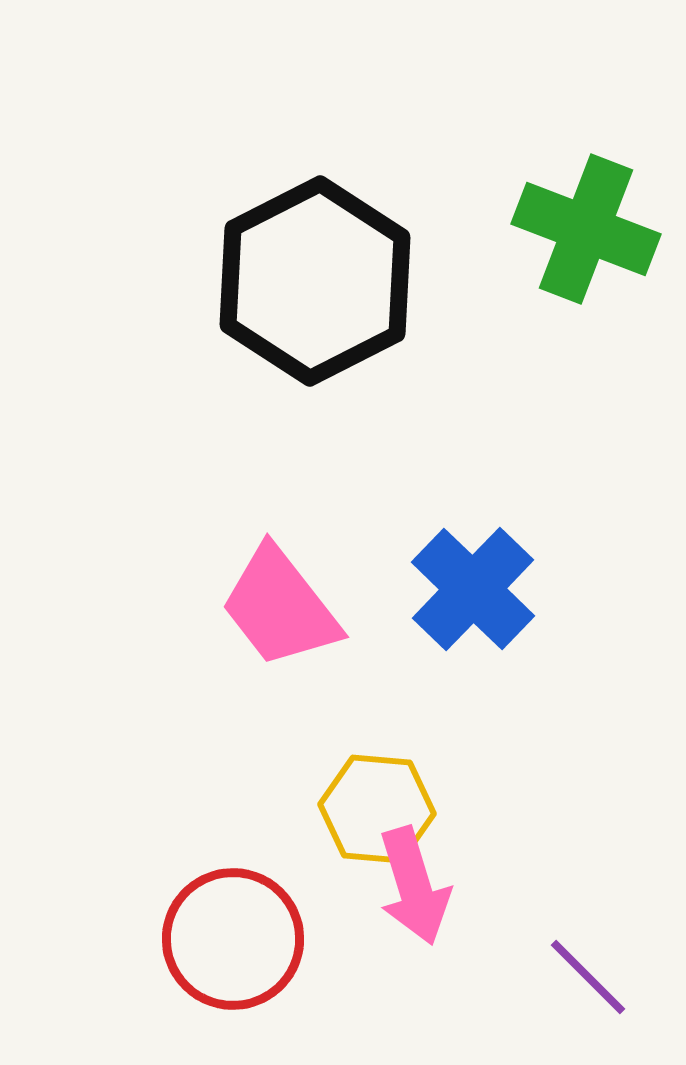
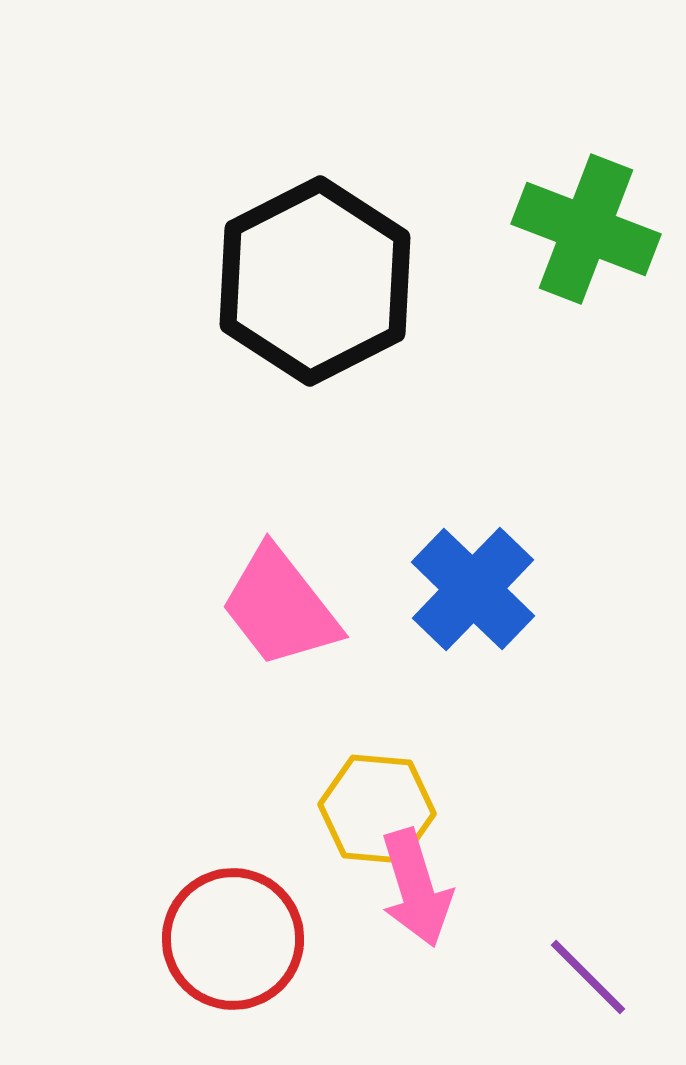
pink arrow: moved 2 px right, 2 px down
